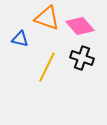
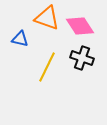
pink diamond: rotated 8 degrees clockwise
